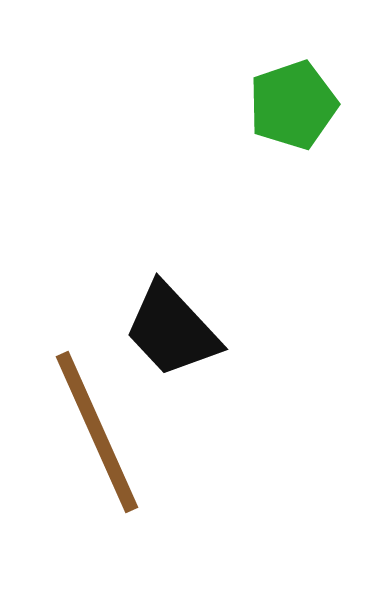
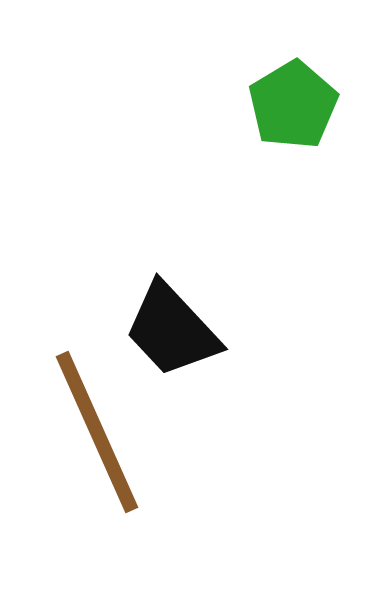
green pentagon: rotated 12 degrees counterclockwise
